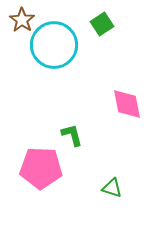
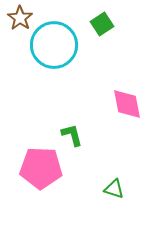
brown star: moved 2 px left, 2 px up
green triangle: moved 2 px right, 1 px down
